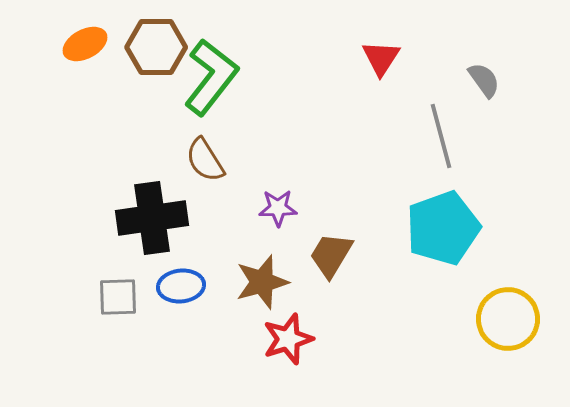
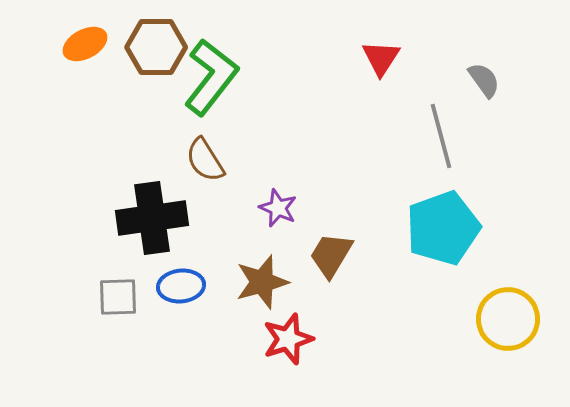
purple star: rotated 24 degrees clockwise
